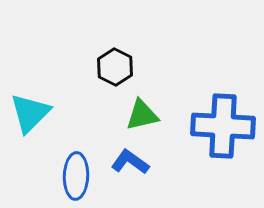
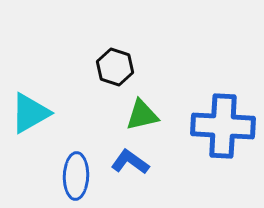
black hexagon: rotated 9 degrees counterclockwise
cyan triangle: rotated 15 degrees clockwise
